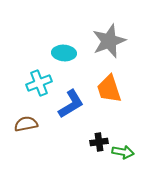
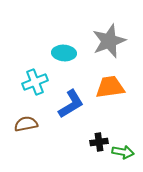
cyan cross: moved 4 px left, 1 px up
orange trapezoid: moved 1 px right, 2 px up; rotated 100 degrees clockwise
